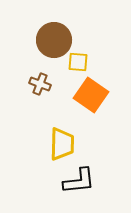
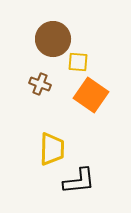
brown circle: moved 1 px left, 1 px up
yellow trapezoid: moved 10 px left, 5 px down
